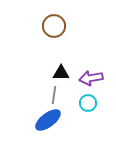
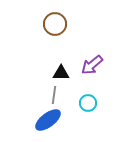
brown circle: moved 1 px right, 2 px up
purple arrow: moved 1 px right, 13 px up; rotated 30 degrees counterclockwise
